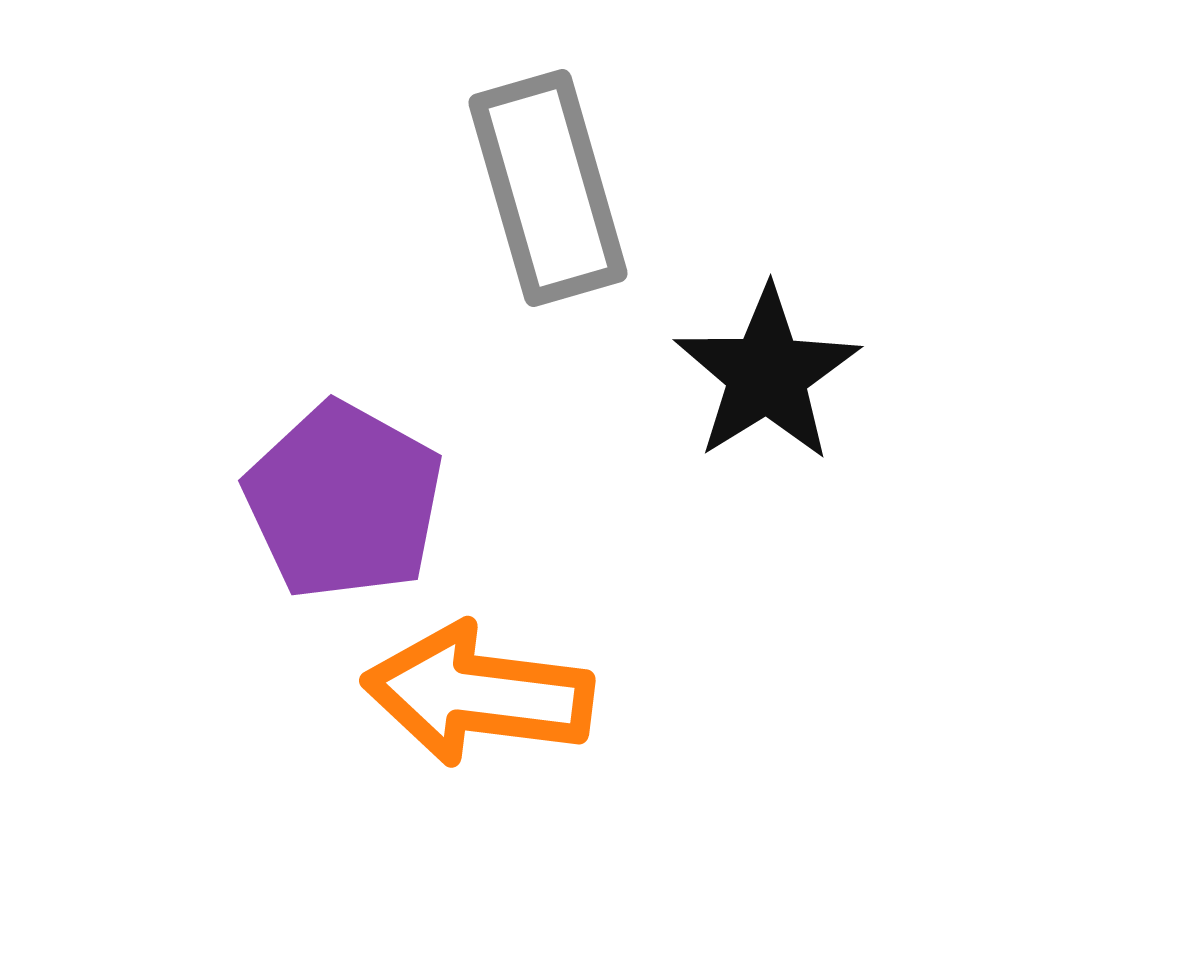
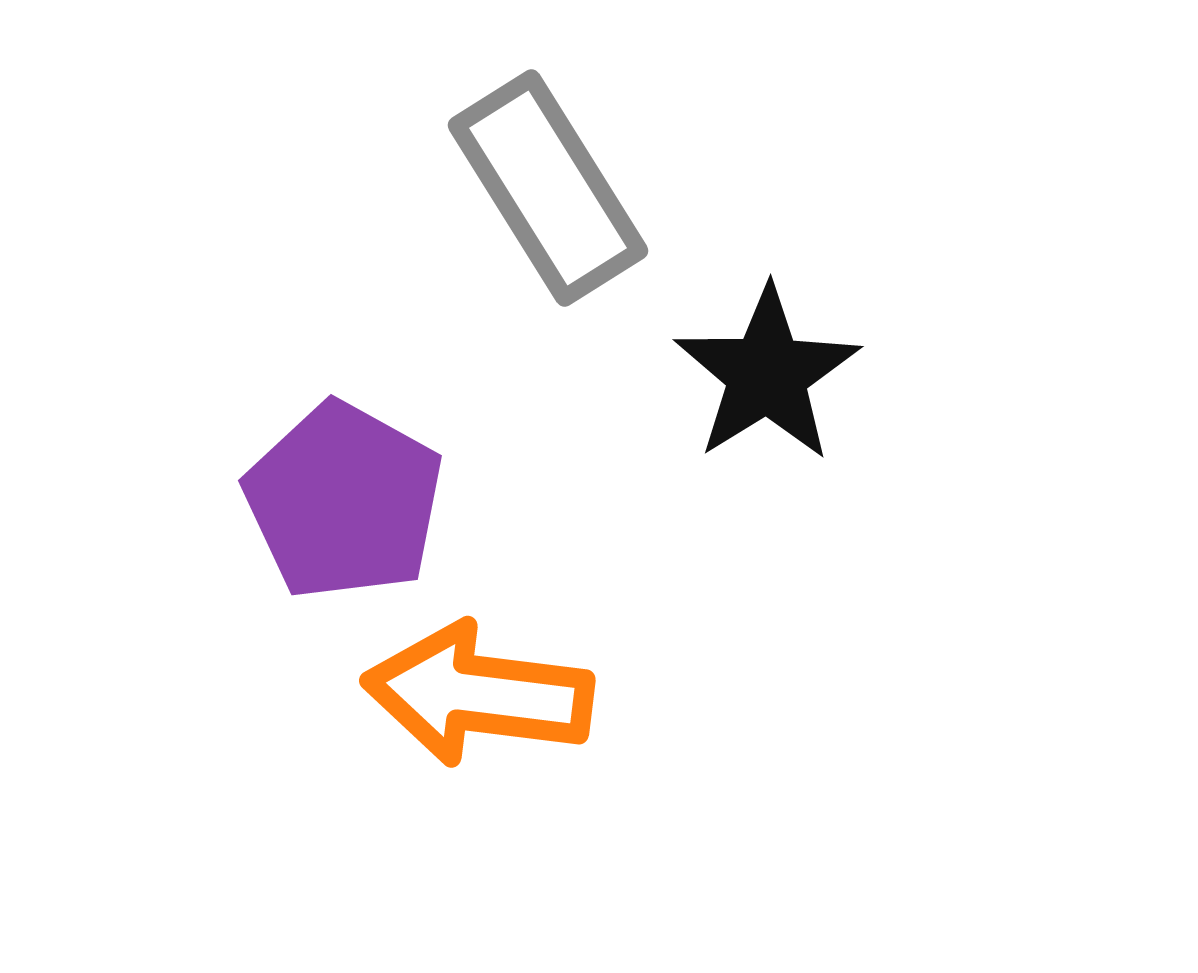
gray rectangle: rotated 16 degrees counterclockwise
